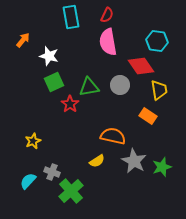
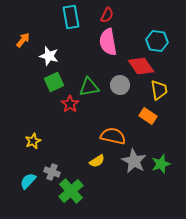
green star: moved 1 px left, 3 px up
